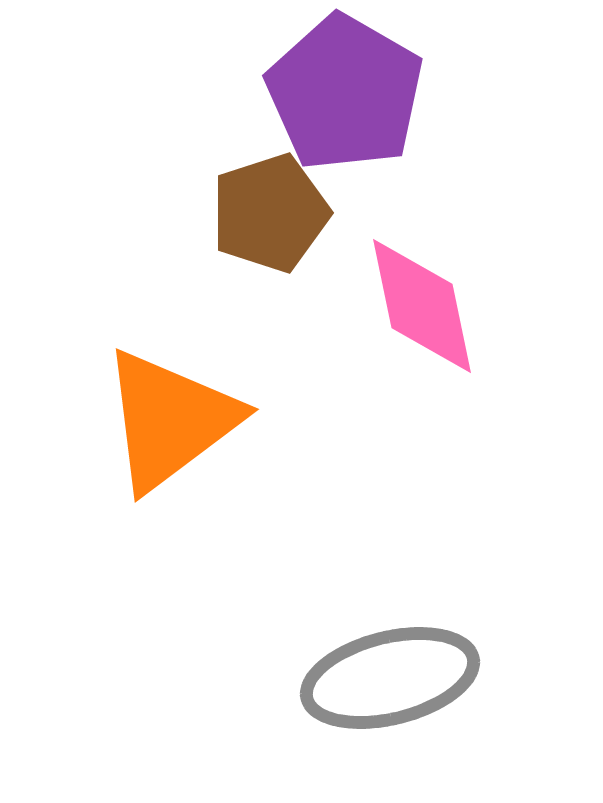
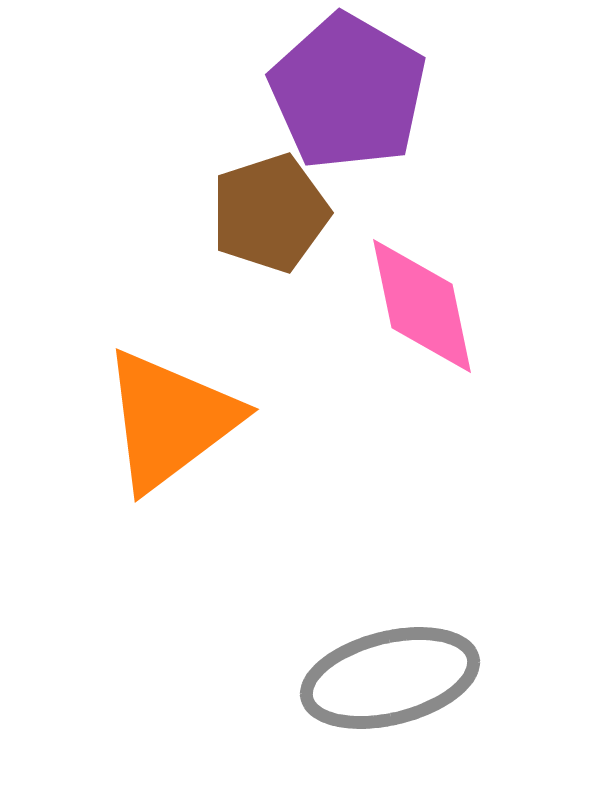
purple pentagon: moved 3 px right, 1 px up
